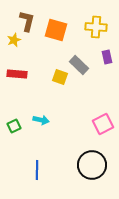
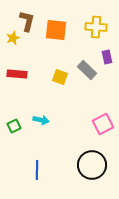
orange square: rotated 10 degrees counterclockwise
yellow star: moved 1 px left, 2 px up
gray rectangle: moved 8 px right, 5 px down
